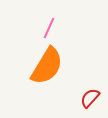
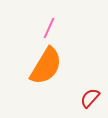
orange semicircle: moved 1 px left
